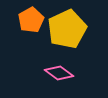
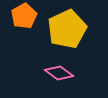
orange pentagon: moved 7 px left, 4 px up
